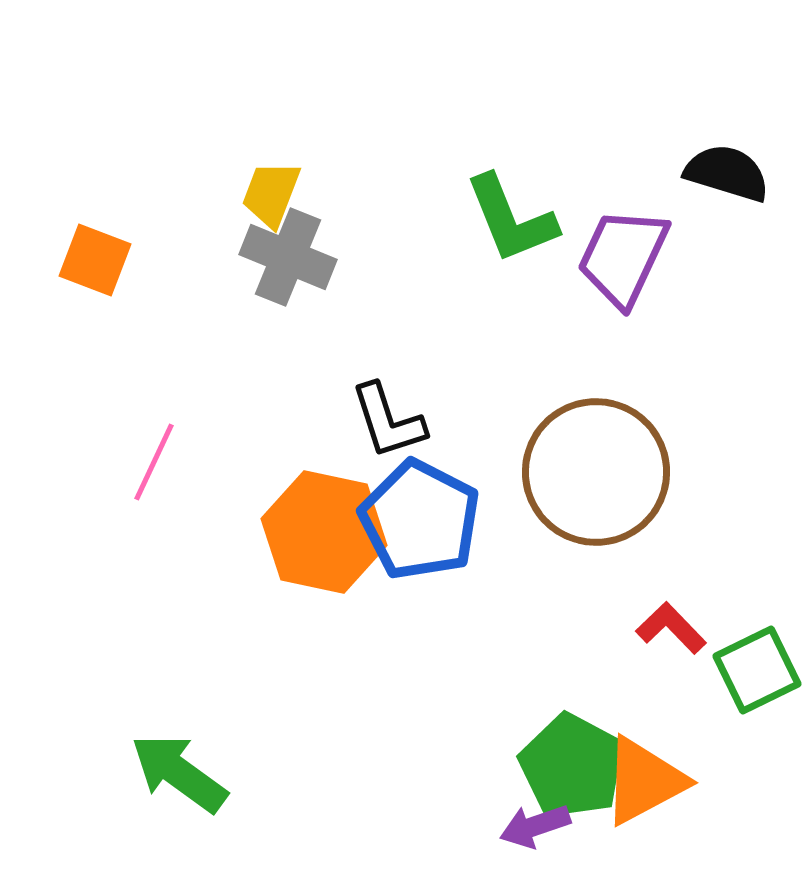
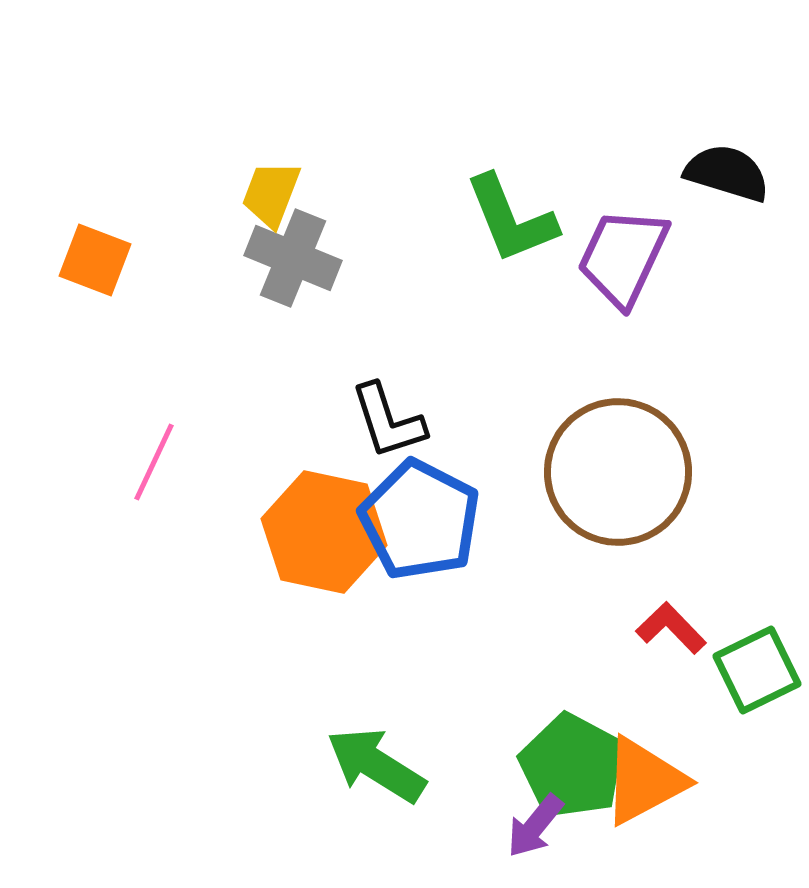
gray cross: moved 5 px right, 1 px down
brown circle: moved 22 px right
green arrow: moved 197 px right, 8 px up; rotated 4 degrees counterclockwise
purple arrow: rotated 32 degrees counterclockwise
